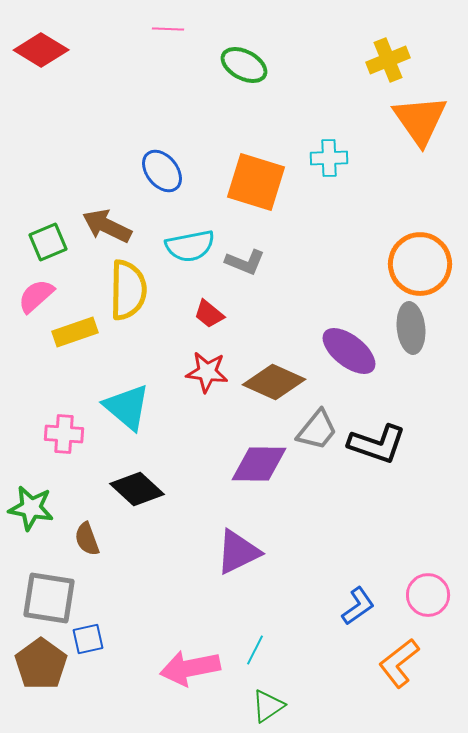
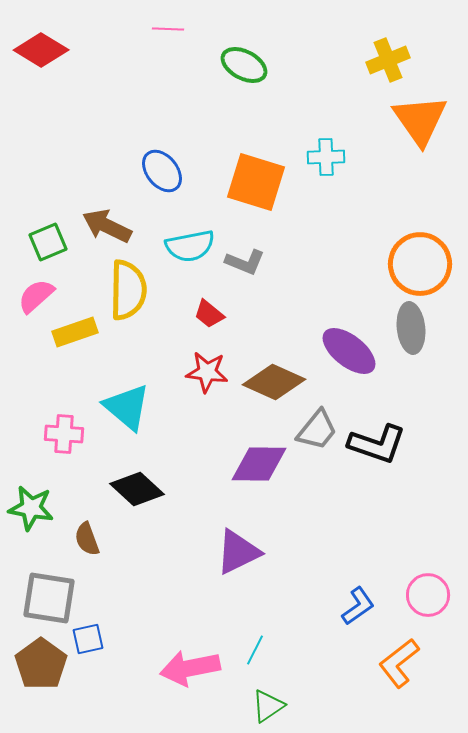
cyan cross: moved 3 px left, 1 px up
